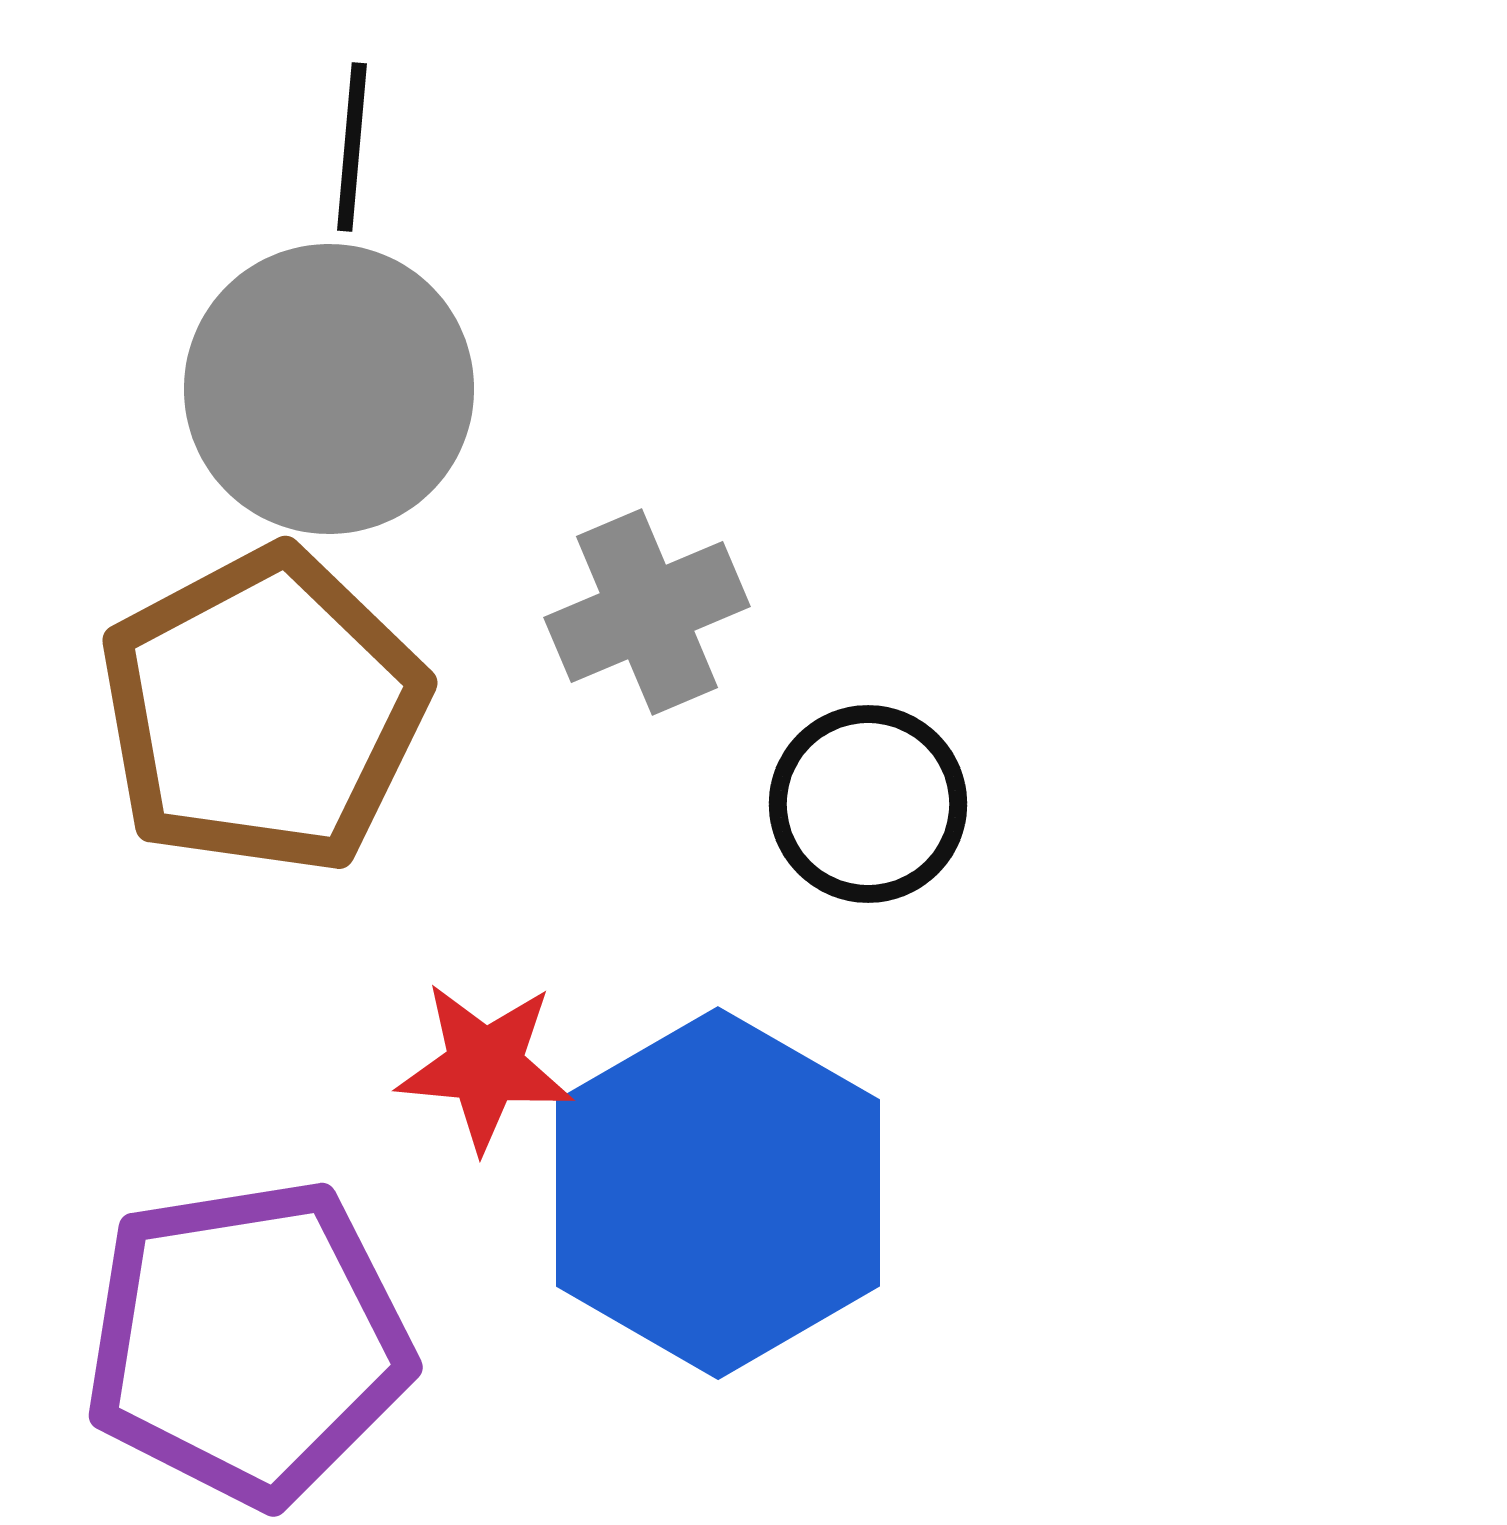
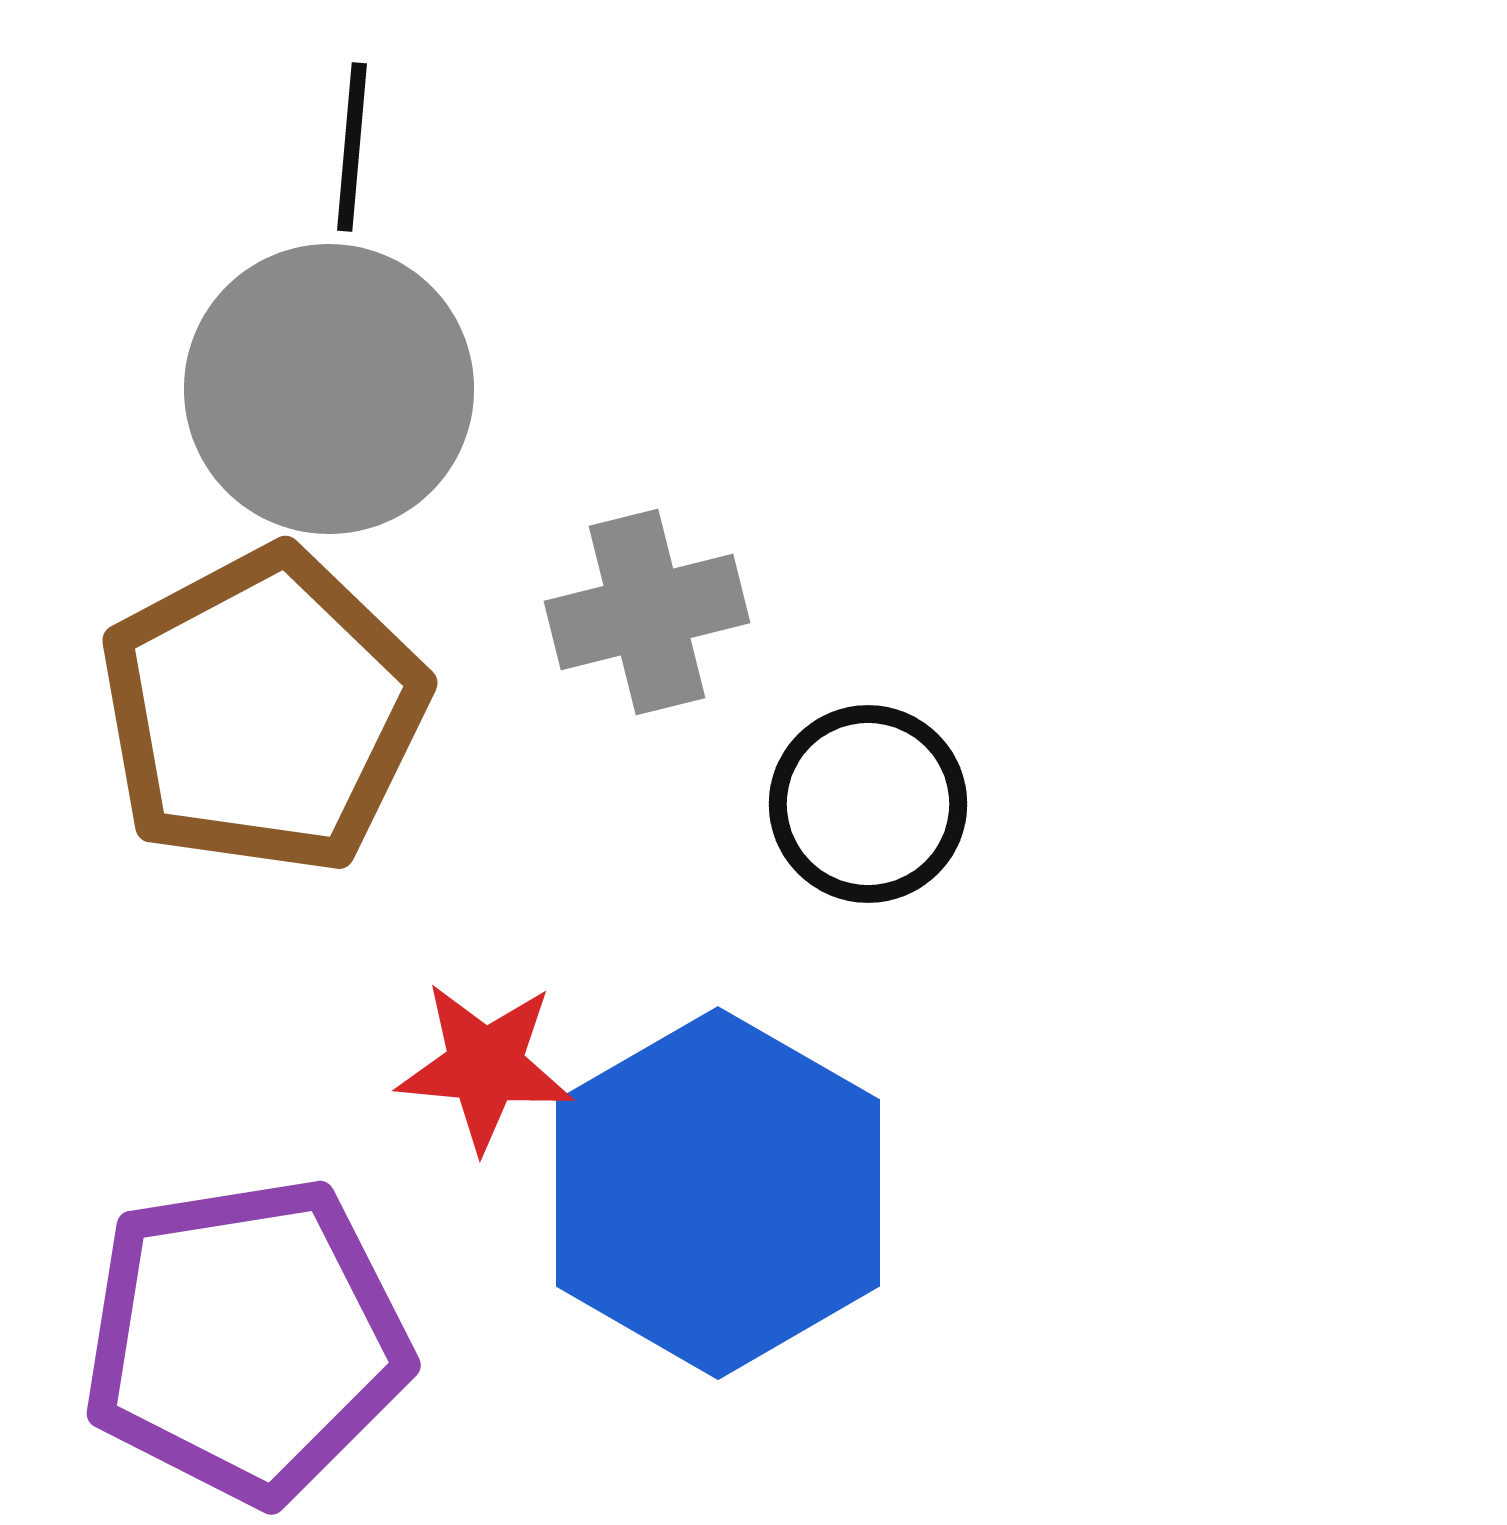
gray cross: rotated 9 degrees clockwise
purple pentagon: moved 2 px left, 2 px up
